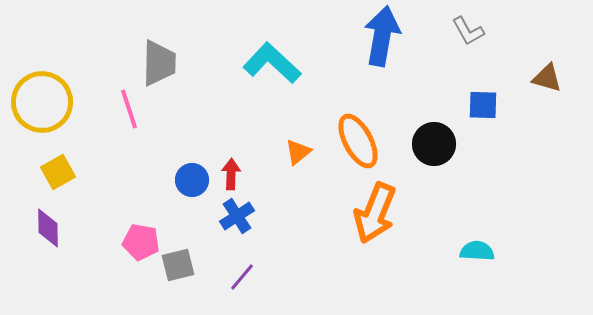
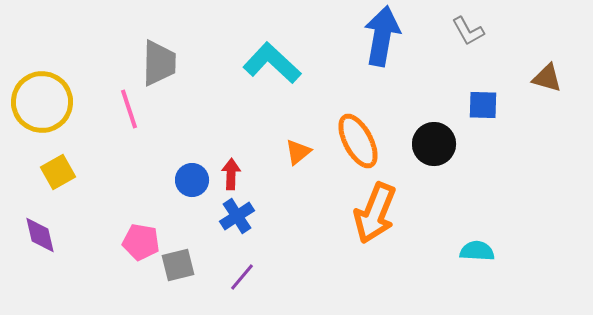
purple diamond: moved 8 px left, 7 px down; rotated 12 degrees counterclockwise
